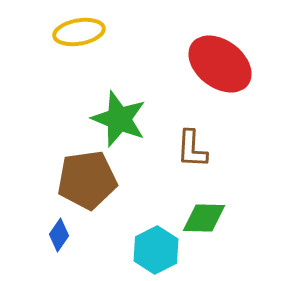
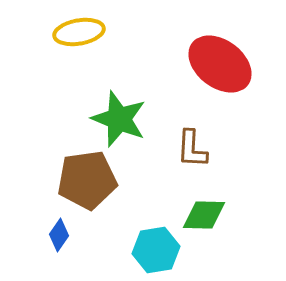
green diamond: moved 3 px up
cyan hexagon: rotated 18 degrees clockwise
